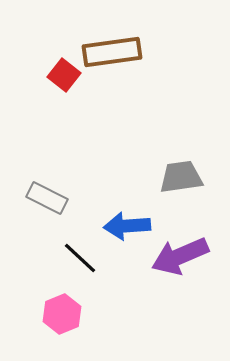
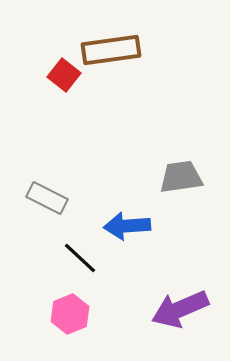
brown rectangle: moved 1 px left, 2 px up
purple arrow: moved 53 px down
pink hexagon: moved 8 px right
